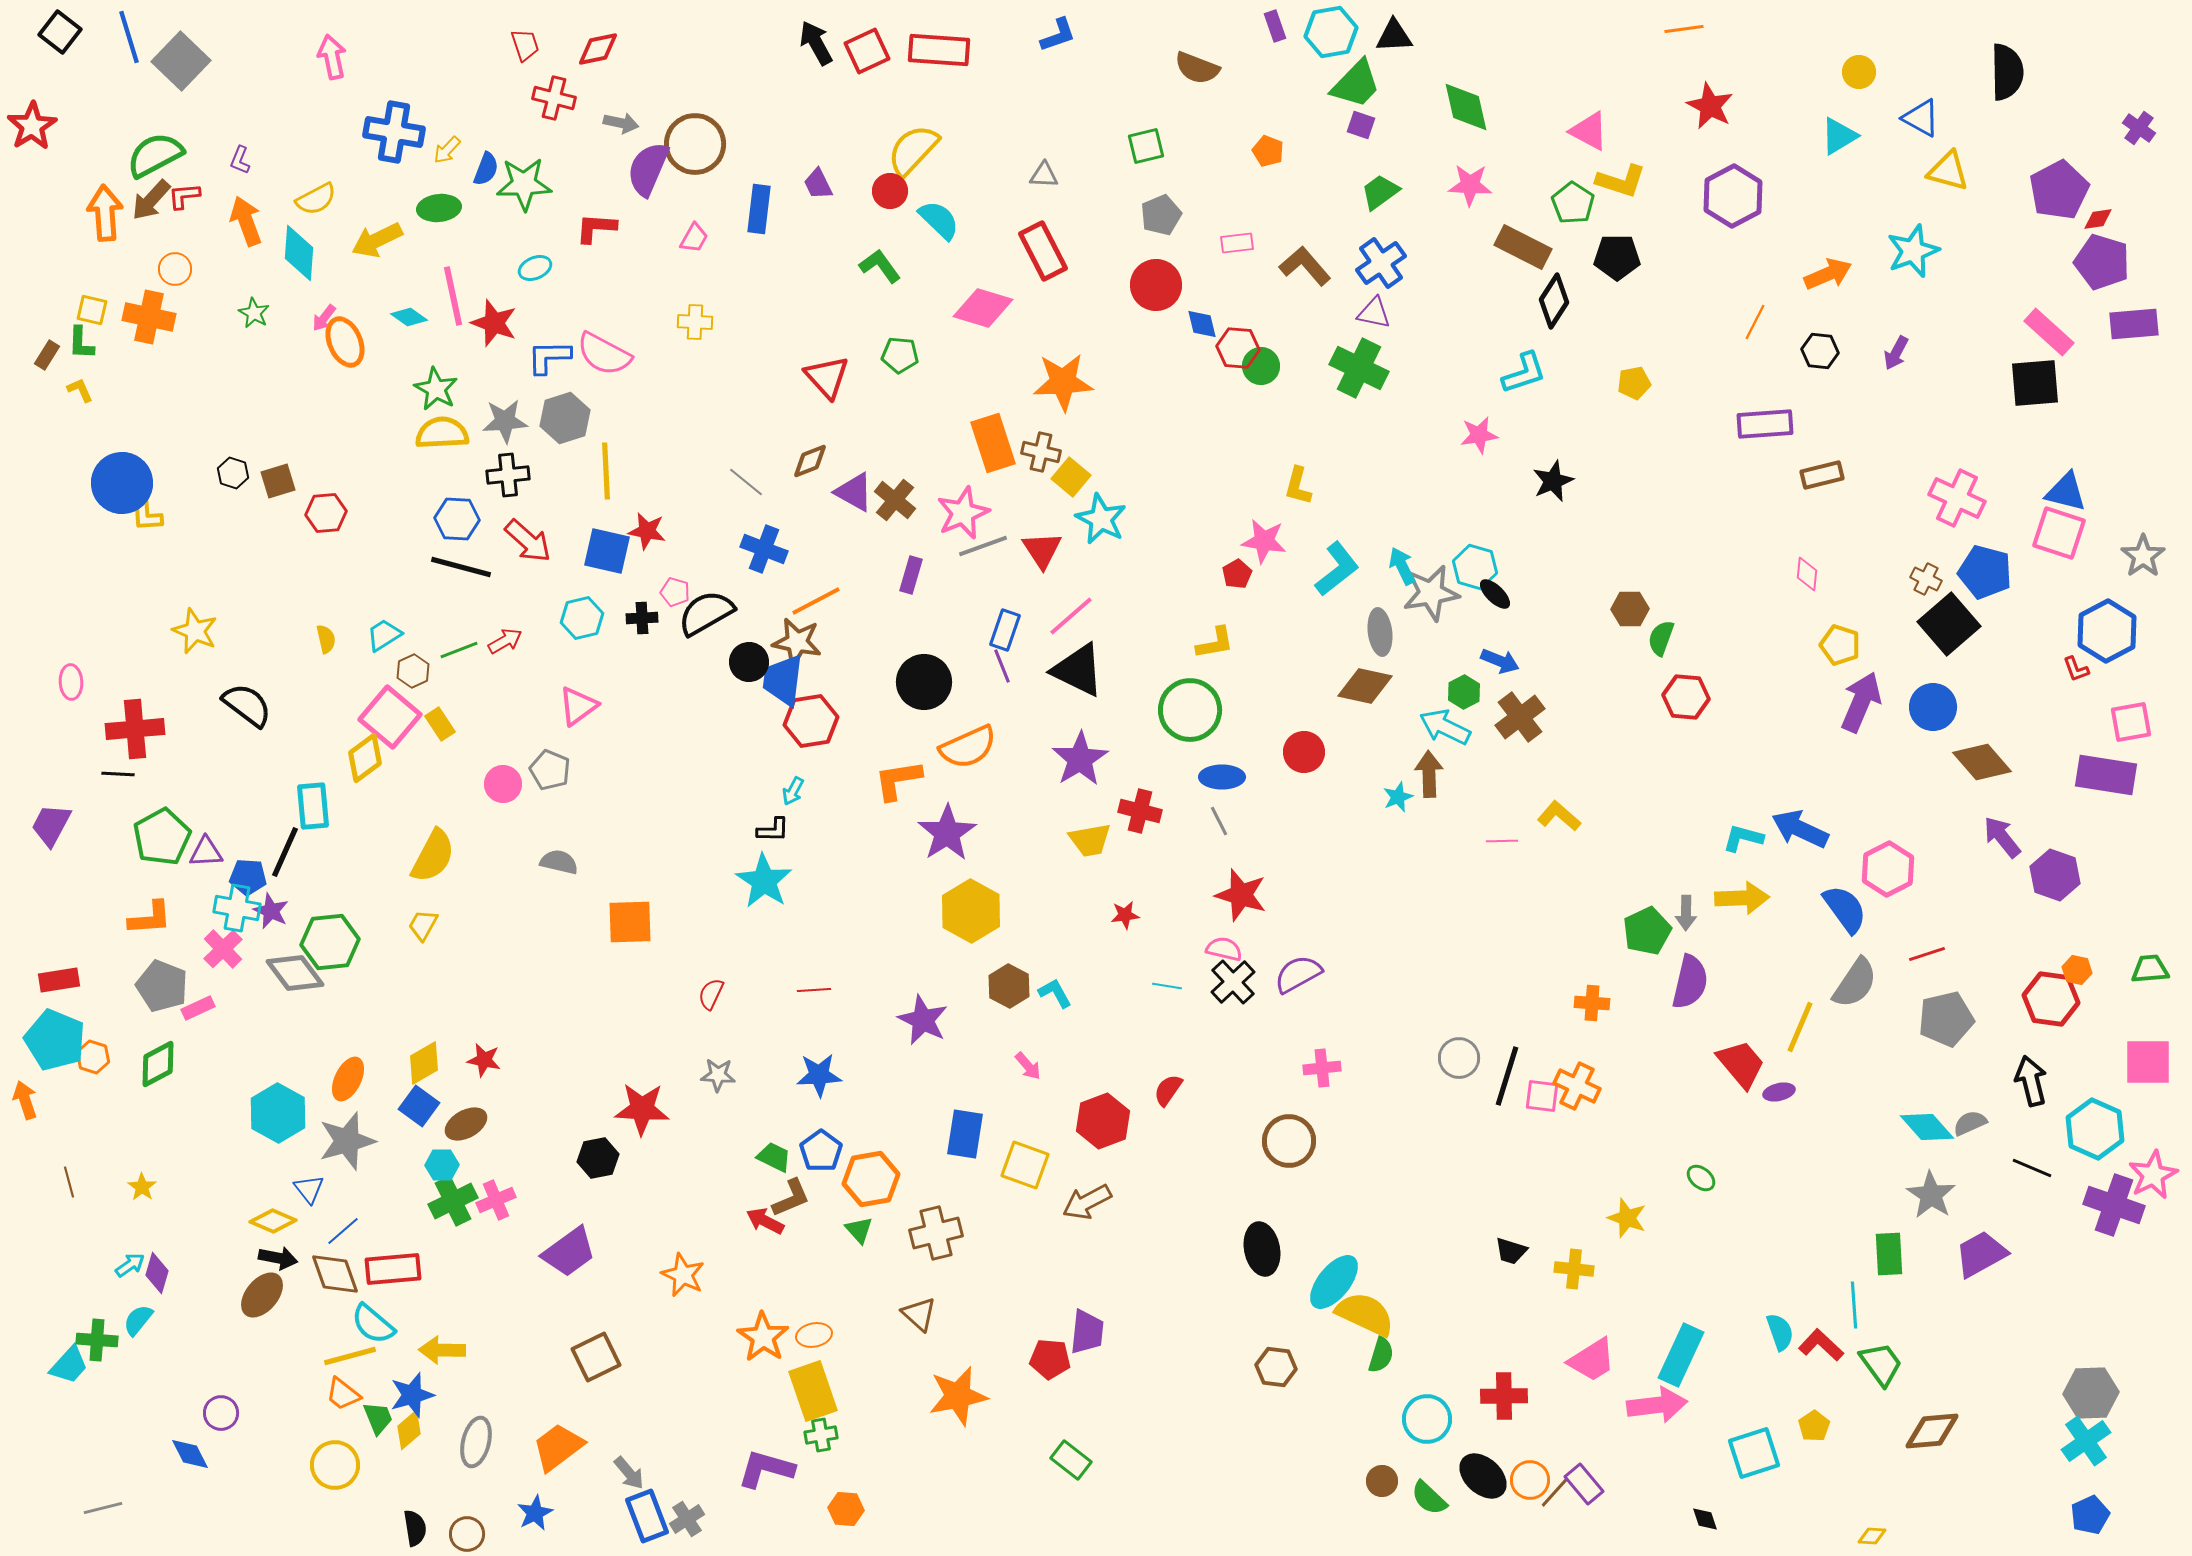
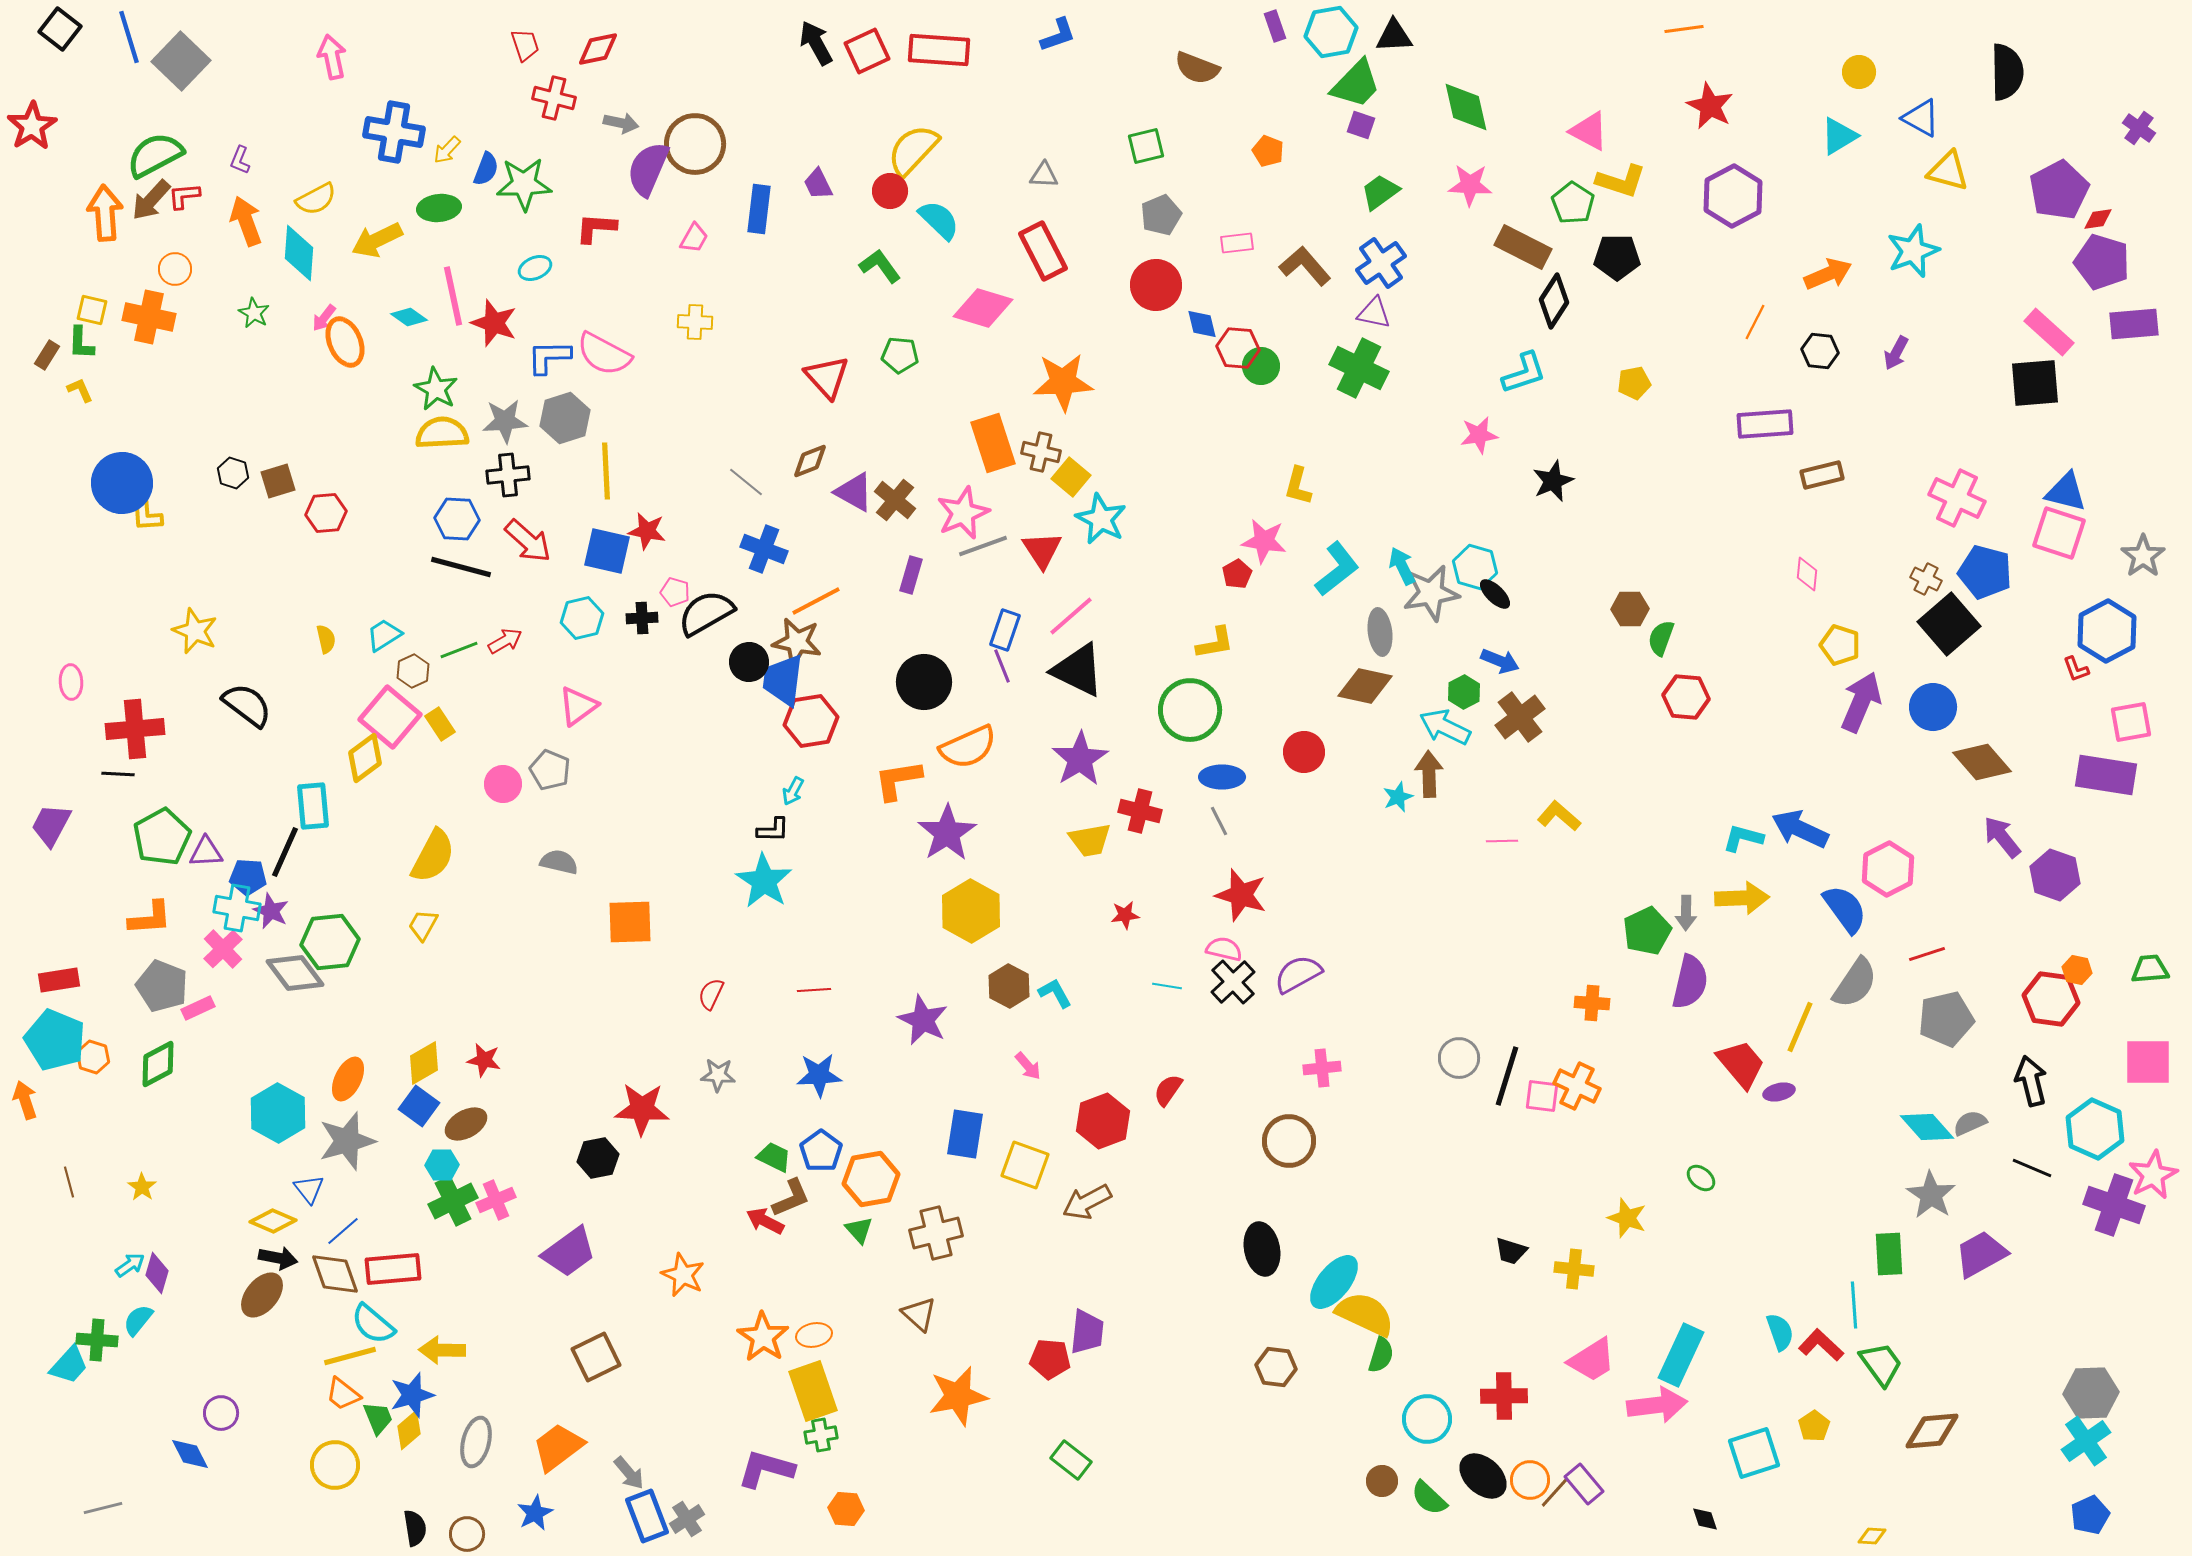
black square at (60, 32): moved 3 px up
